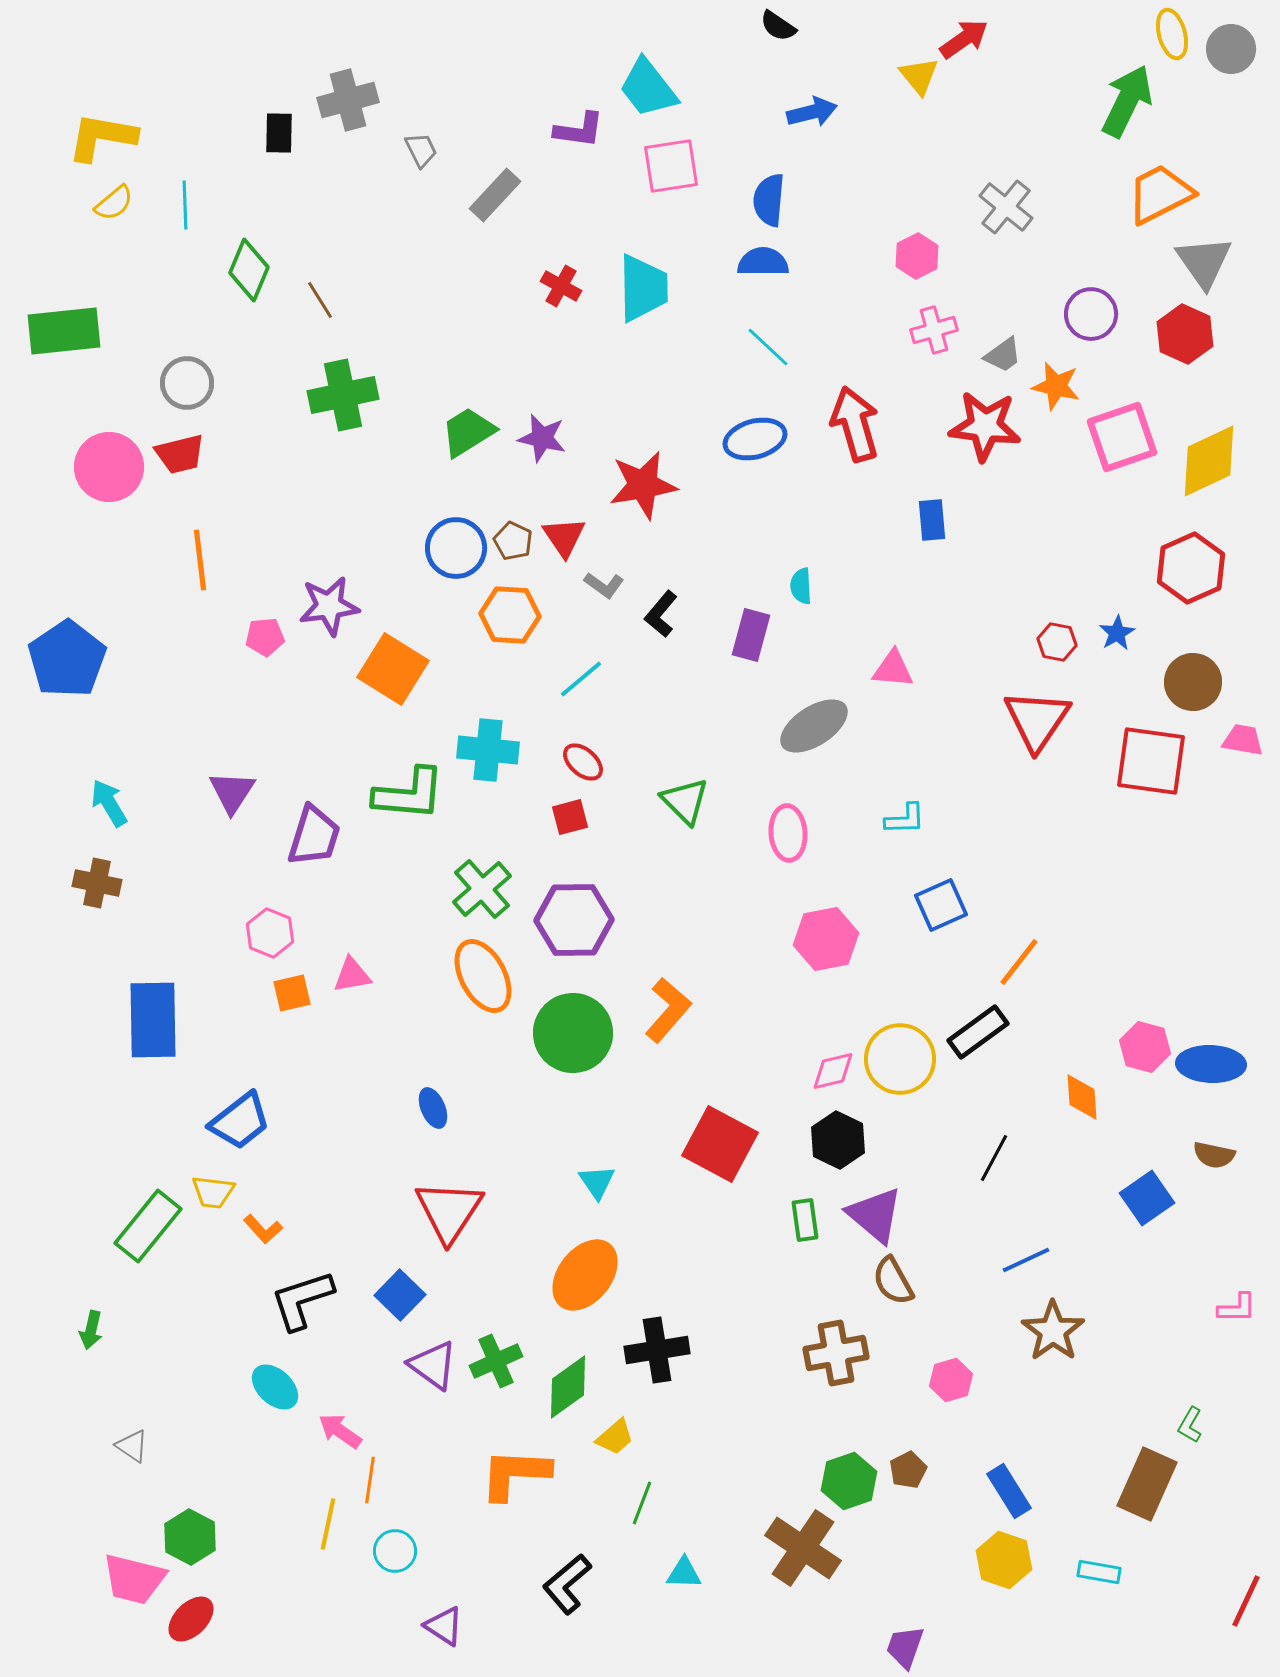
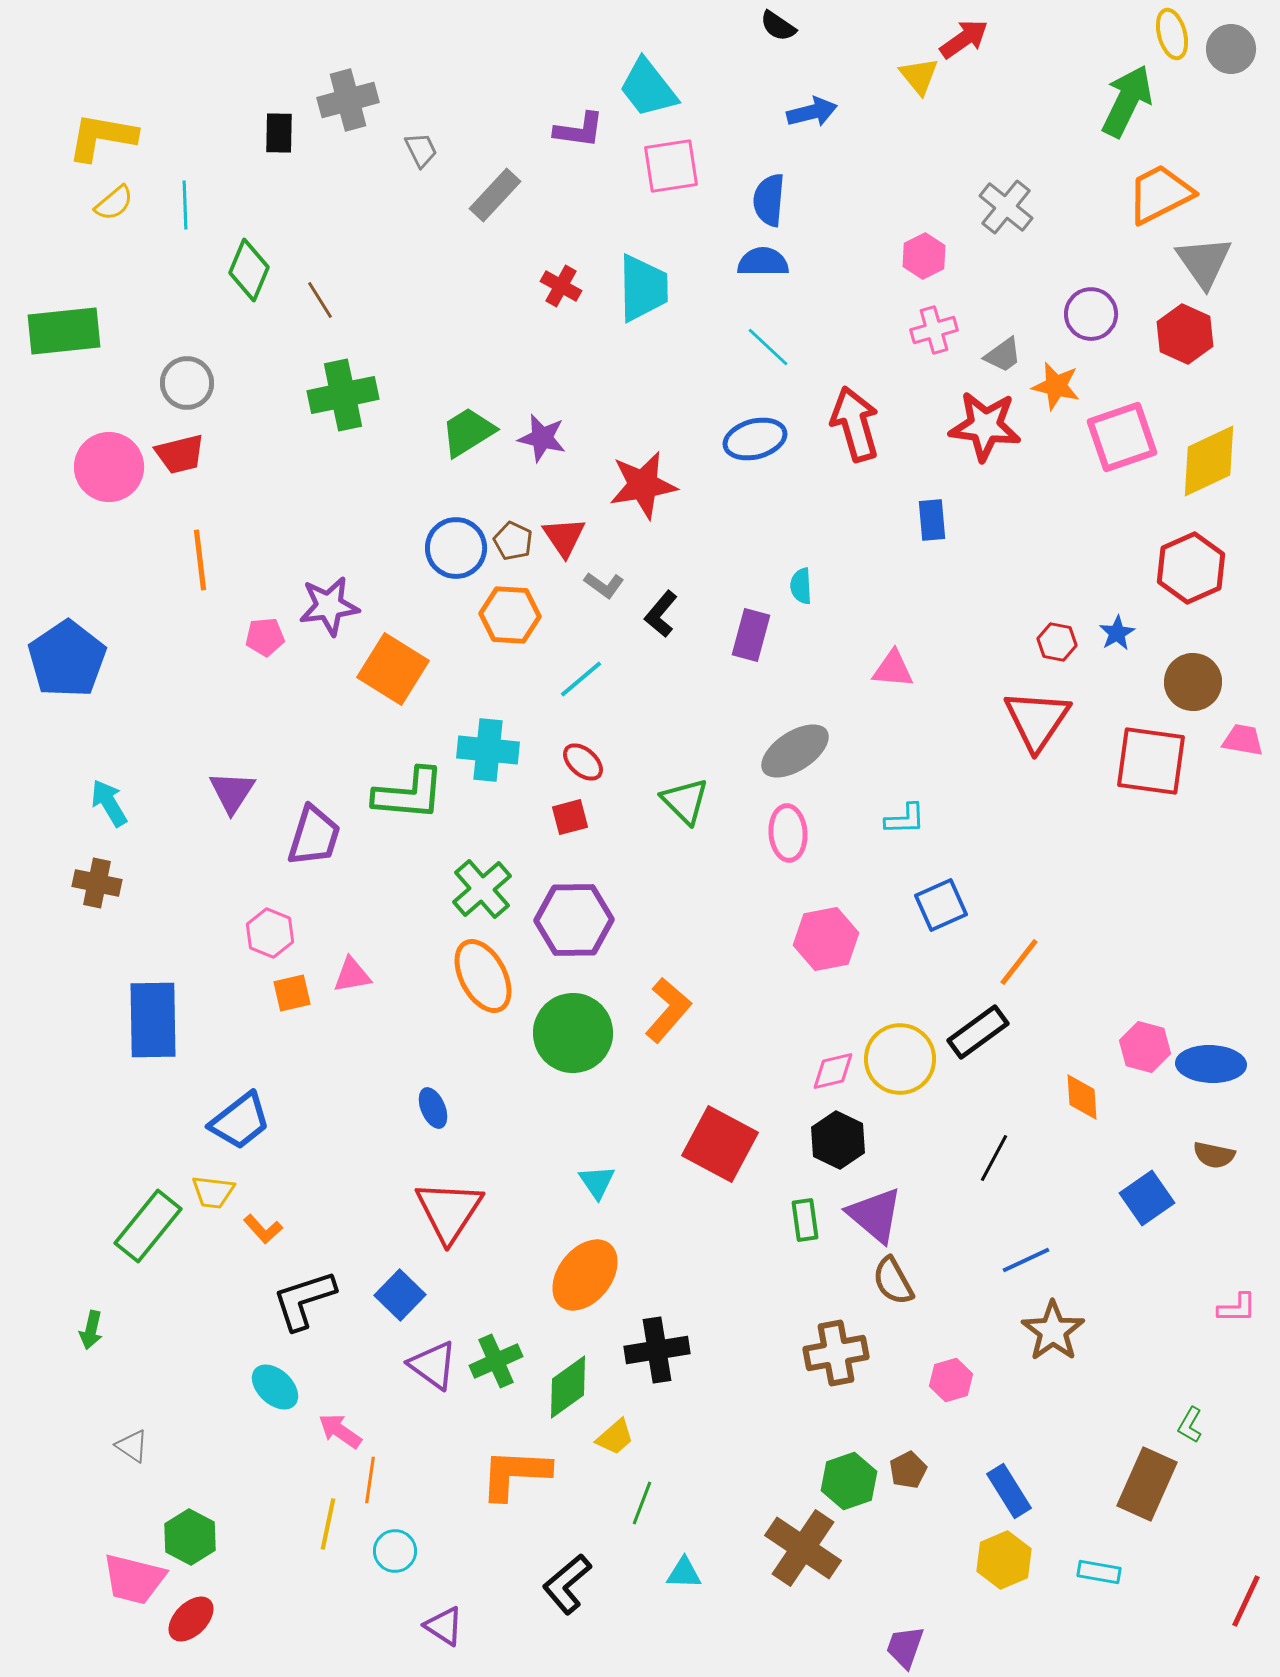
pink hexagon at (917, 256): moved 7 px right
gray ellipse at (814, 726): moved 19 px left, 25 px down
black L-shape at (302, 1300): moved 2 px right
yellow hexagon at (1004, 1560): rotated 18 degrees clockwise
